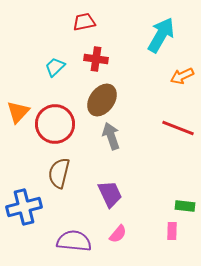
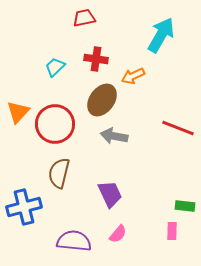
red trapezoid: moved 4 px up
orange arrow: moved 49 px left
gray arrow: moved 3 px right; rotated 60 degrees counterclockwise
